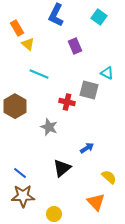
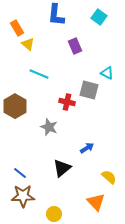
blue L-shape: rotated 20 degrees counterclockwise
